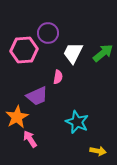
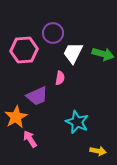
purple circle: moved 5 px right
green arrow: moved 1 px down; rotated 55 degrees clockwise
pink semicircle: moved 2 px right, 1 px down
orange star: moved 1 px left
